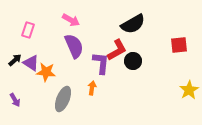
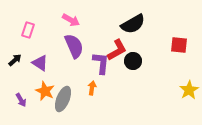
red square: rotated 12 degrees clockwise
purple triangle: moved 9 px right
orange star: moved 1 px left, 19 px down; rotated 18 degrees clockwise
purple arrow: moved 6 px right
